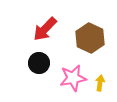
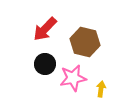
brown hexagon: moved 5 px left, 4 px down; rotated 12 degrees counterclockwise
black circle: moved 6 px right, 1 px down
yellow arrow: moved 1 px right, 6 px down
